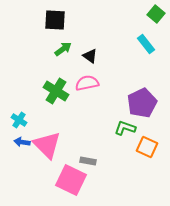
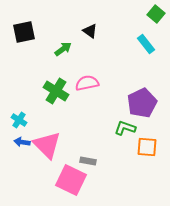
black square: moved 31 px left, 12 px down; rotated 15 degrees counterclockwise
black triangle: moved 25 px up
orange square: rotated 20 degrees counterclockwise
